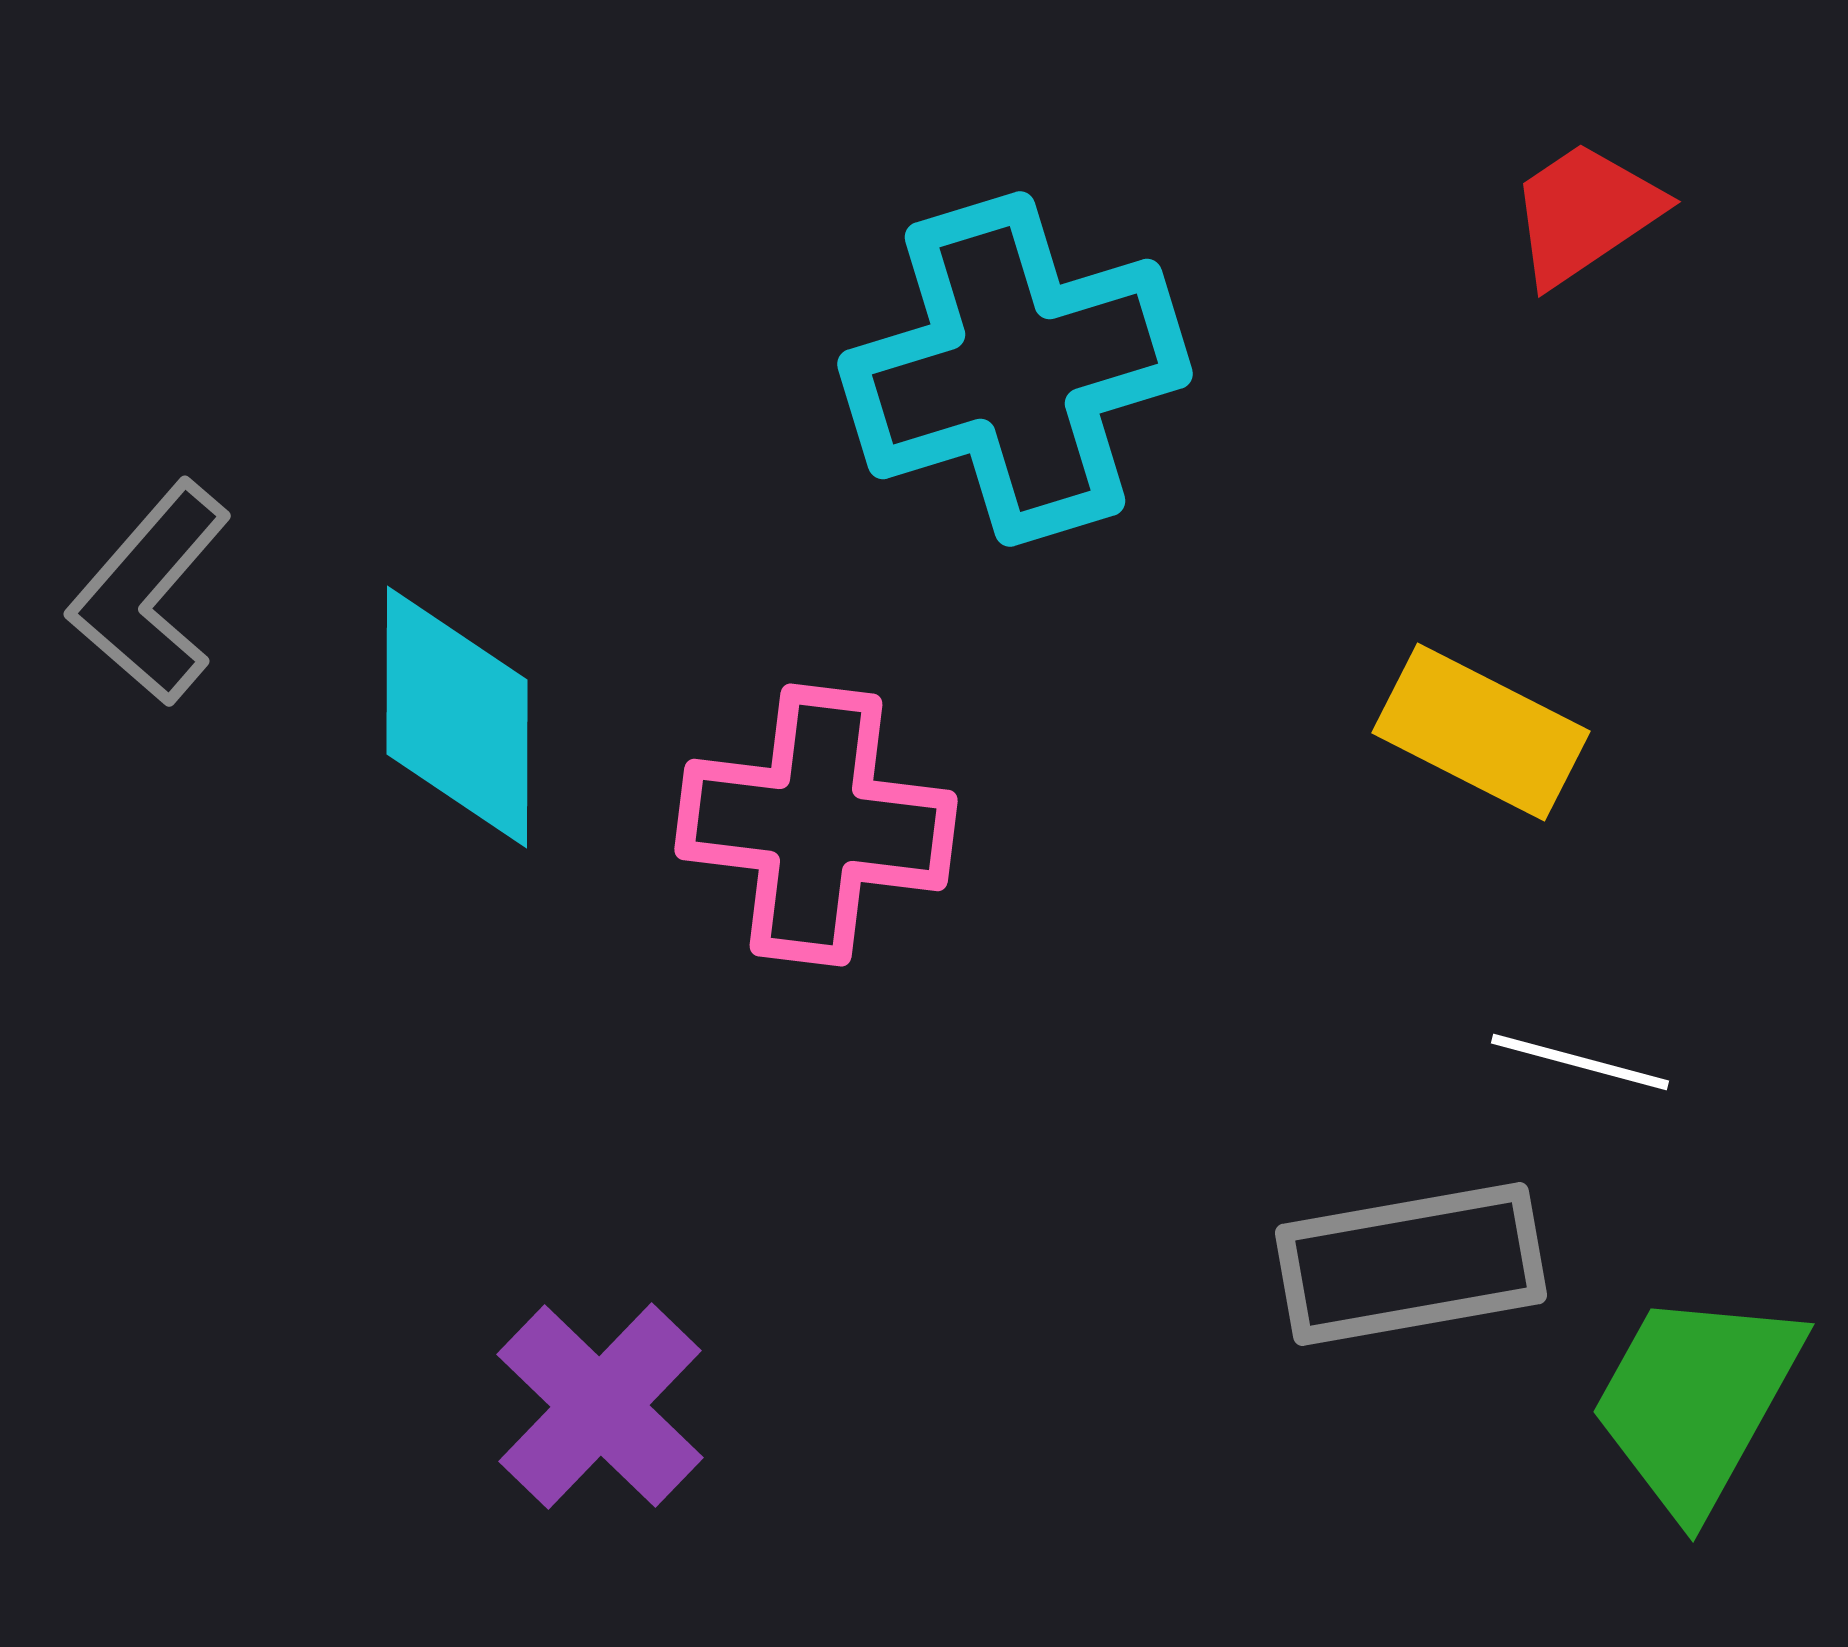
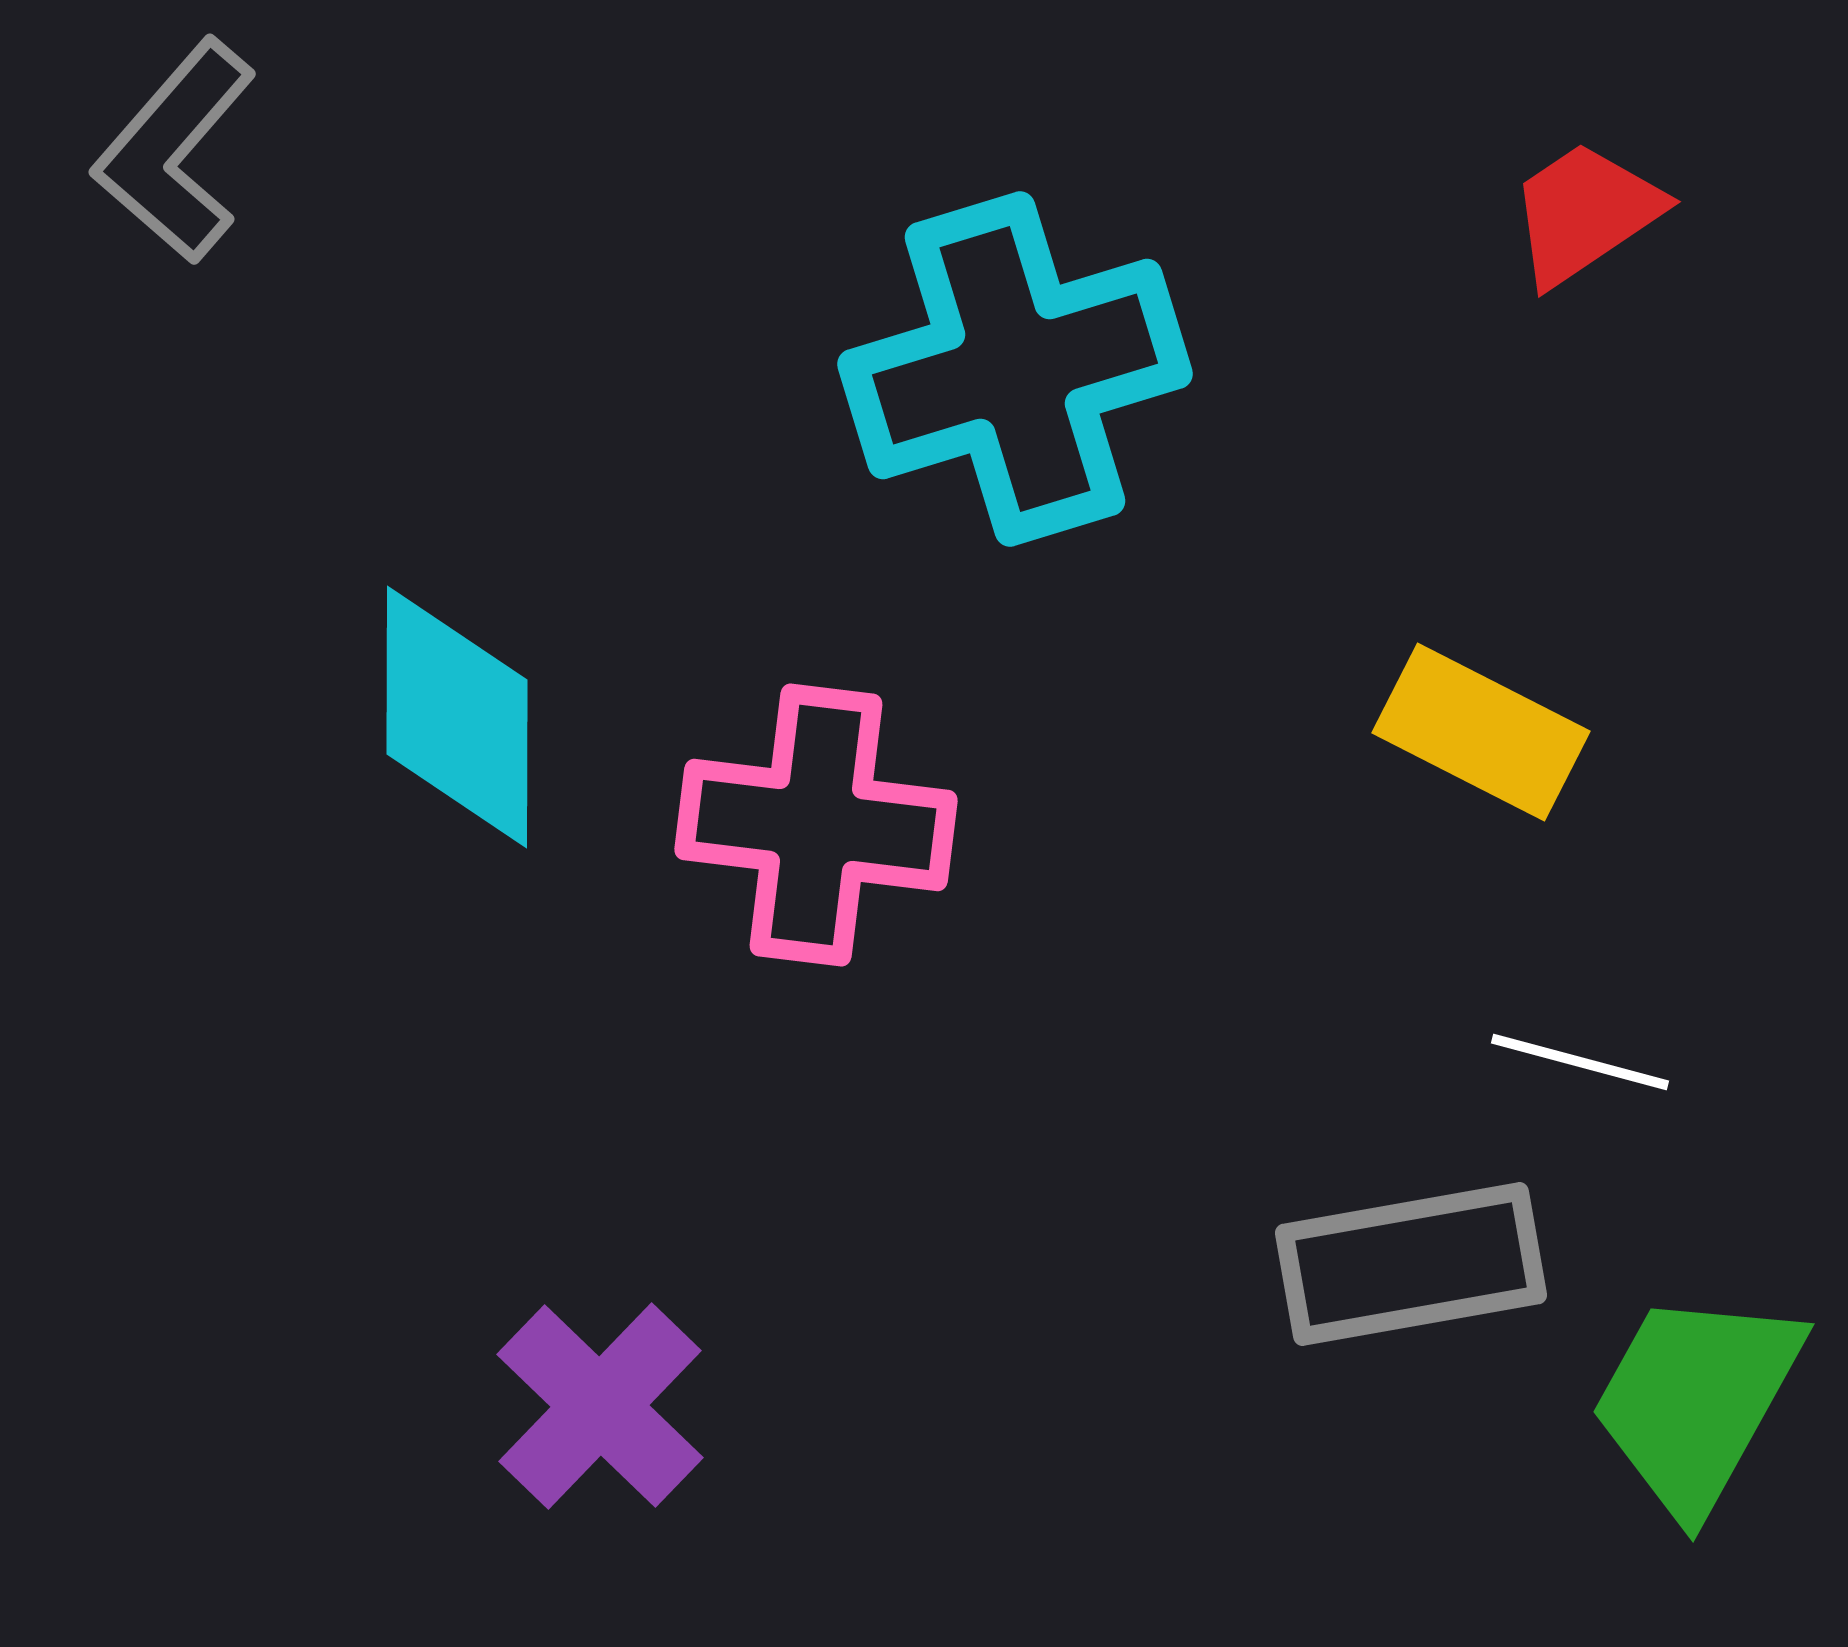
gray L-shape: moved 25 px right, 442 px up
